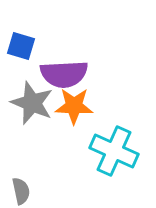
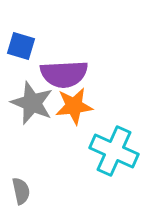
orange star: rotated 9 degrees counterclockwise
